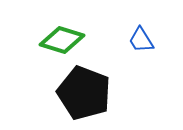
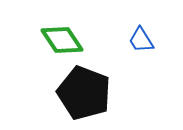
green diamond: rotated 39 degrees clockwise
